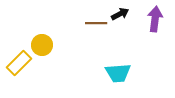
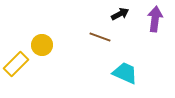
brown line: moved 4 px right, 14 px down; rotated 20 degrees clockwise
yellow rectangle: moved 3 px left, 1 px down
cyan trapezoid: moved 7 px right; rotated 152 degrees counterclockwise
